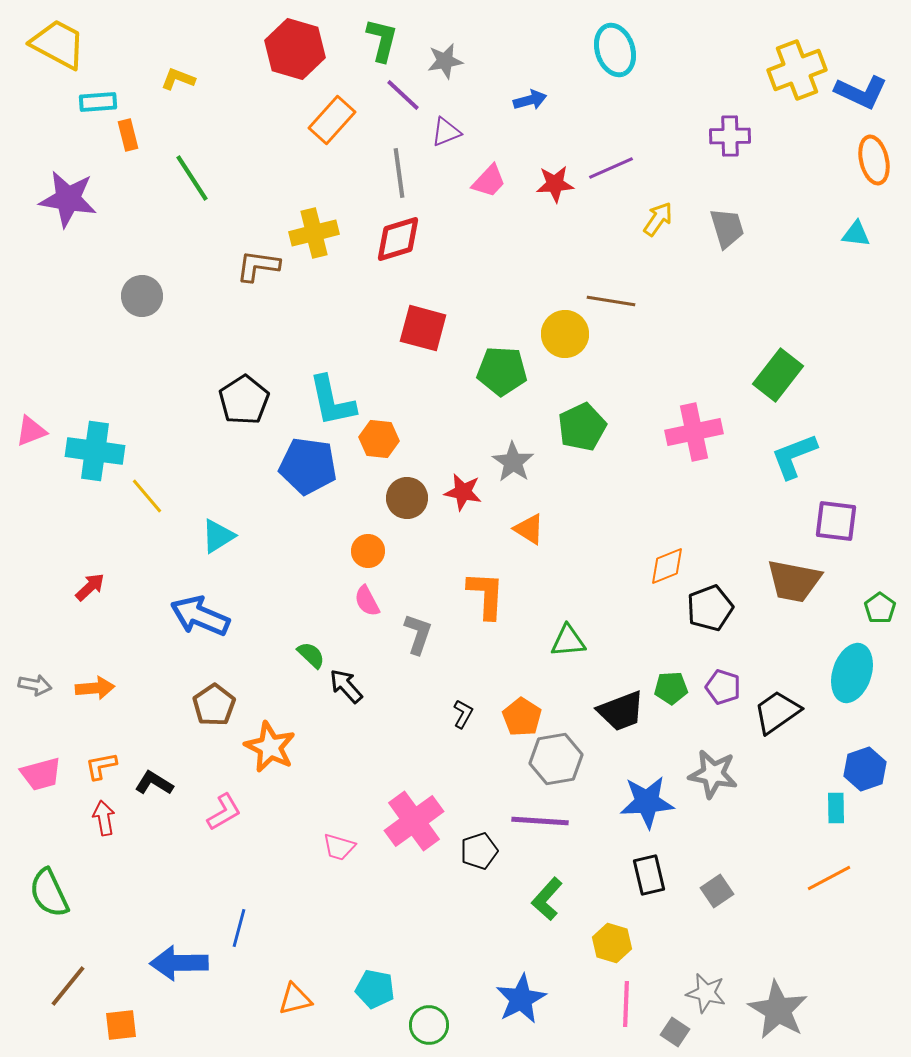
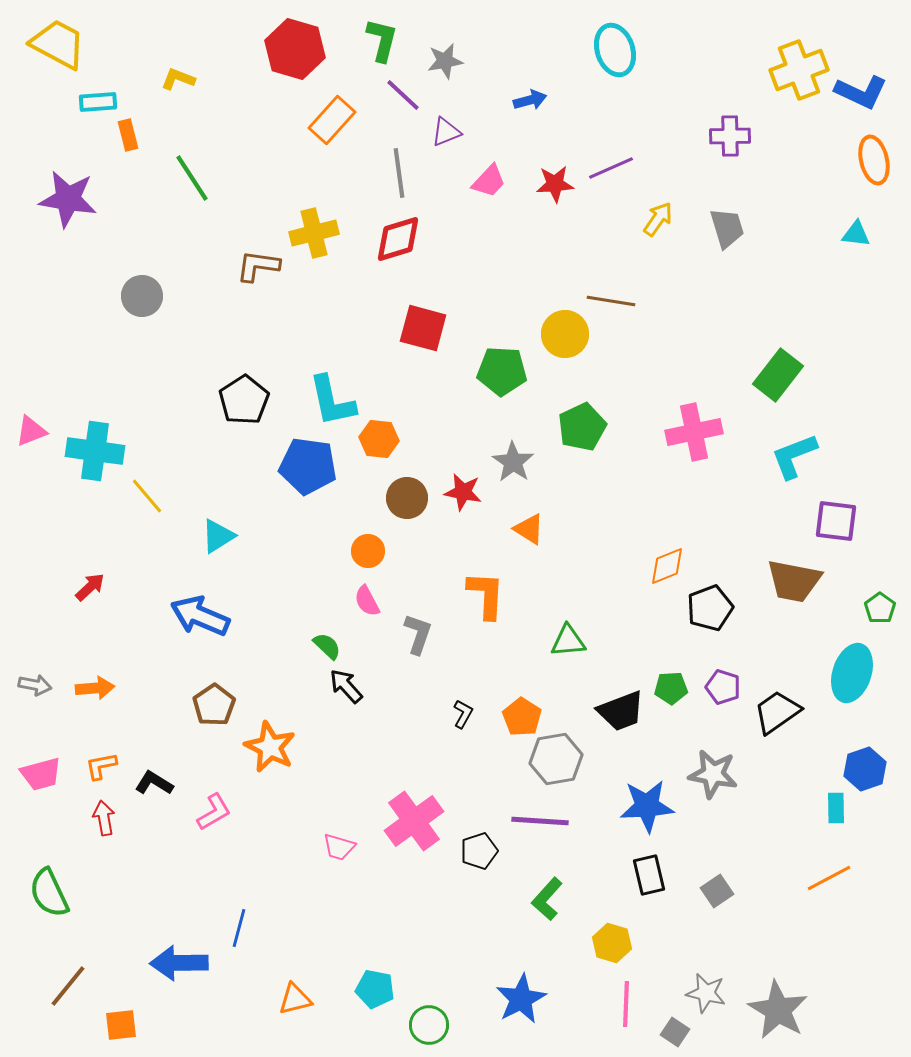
yellow cross at (797, 70): moved 2 px right
green semicircle at (311, 655): moved 16 px right, 9 px up
blue star at (647, 802): moved 4 px down
pink L-shape at (224, 812): moved 10 px left
